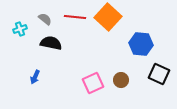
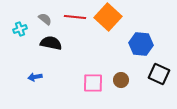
blue arrow: rotated 56 degrees clockwise
pink square: rotated 25 degrees clockwise
